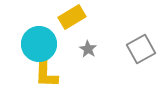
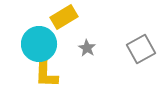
yellow rectangle: moved 8 px left
gray star: moved 1 px left, 1 px up
